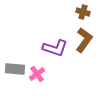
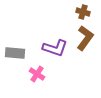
brown L-shape: moved 1 px right, 2 px up
gray rectangle: moved 16 px up
pink cross: rotated 21 degrees counterclockwise
